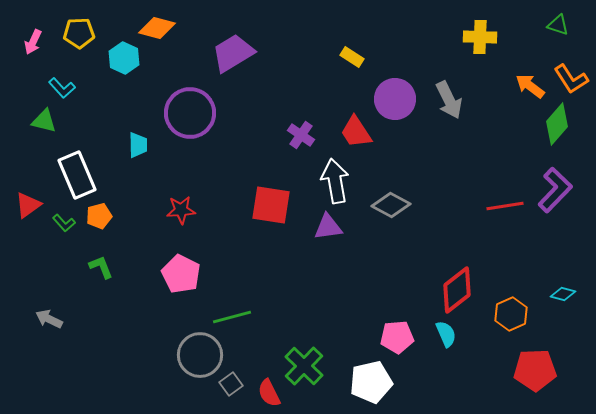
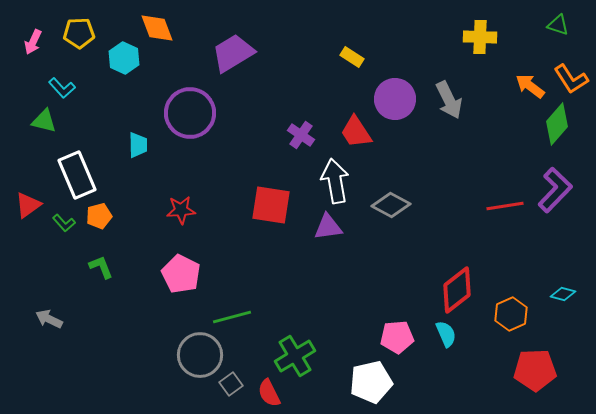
orange diamond at (157, 28): rotated 54 degrees clockwise
green cross at (304, 366): moved 9 px left, 10 px up; rotated 15 degrees clockwise
